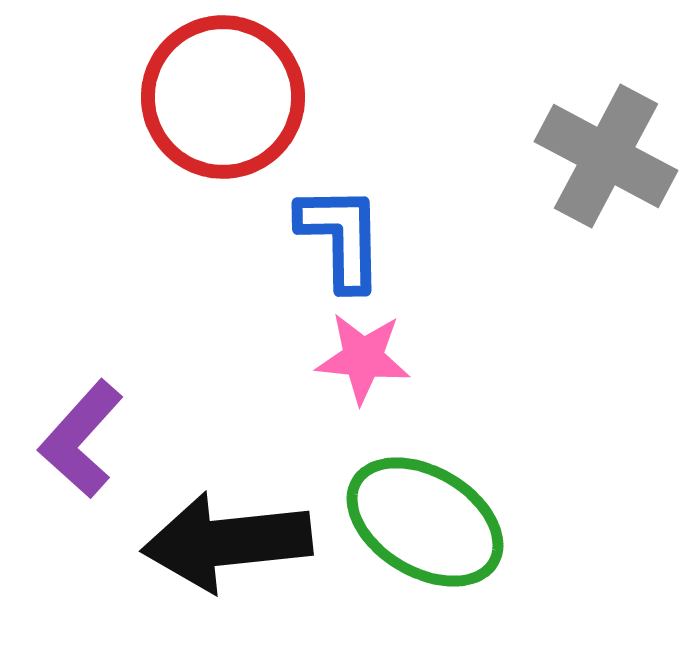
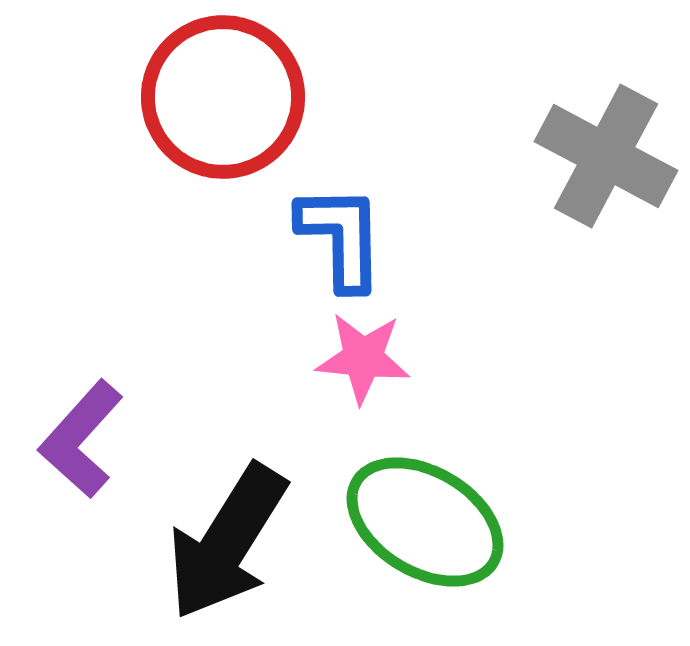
black arrow: rotated 52 degrees counterclockwise
